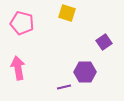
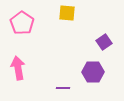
yellow square: rotated 12 degrees counterclockwise
pink pentagon: rotated 20 degrees clockwise
purple hexagon: moved 8 px right
purple line: moved 1 px left, 1 px down; rotated 16 degrees clockwise
